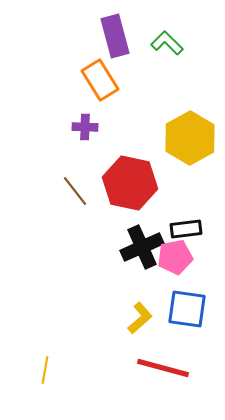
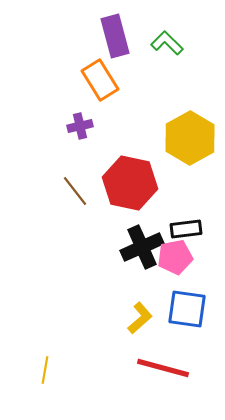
purple cross: moved 5 px left, 1 px up; rotated 15 degrees counterclockwise
